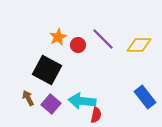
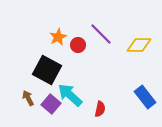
purple line: moved 2 px left, 5 px up
cyan arrow: moved 12 px left, 6 px up; rotated 36 degrees clockwise
red semicircle: moved 4 px right, 6 px up
